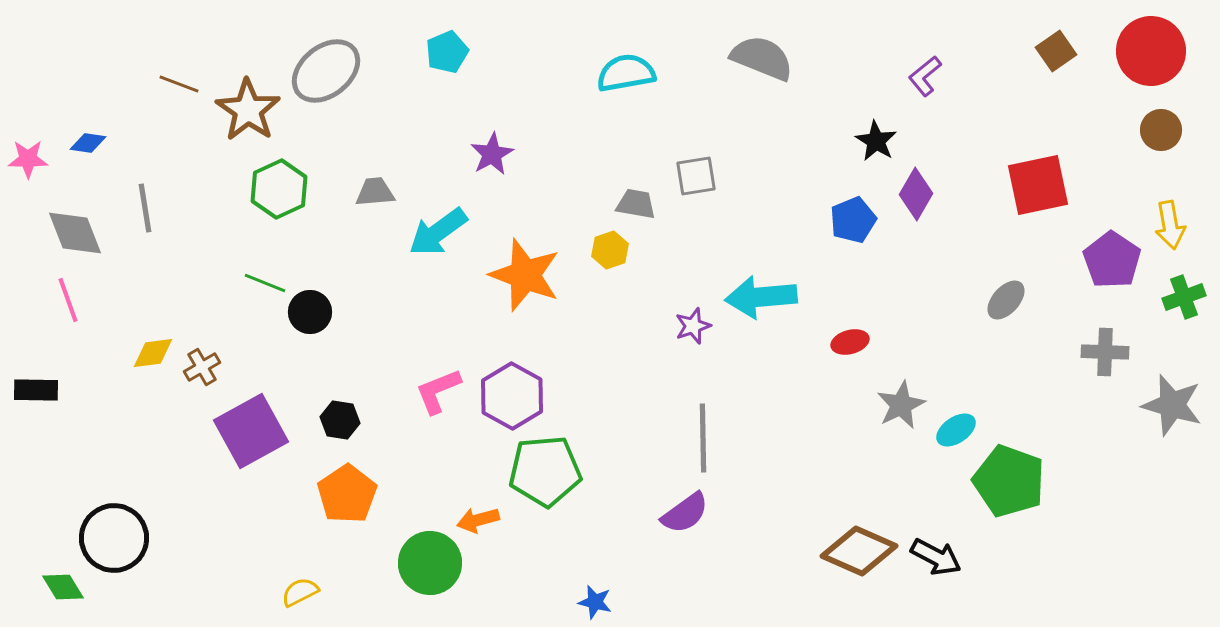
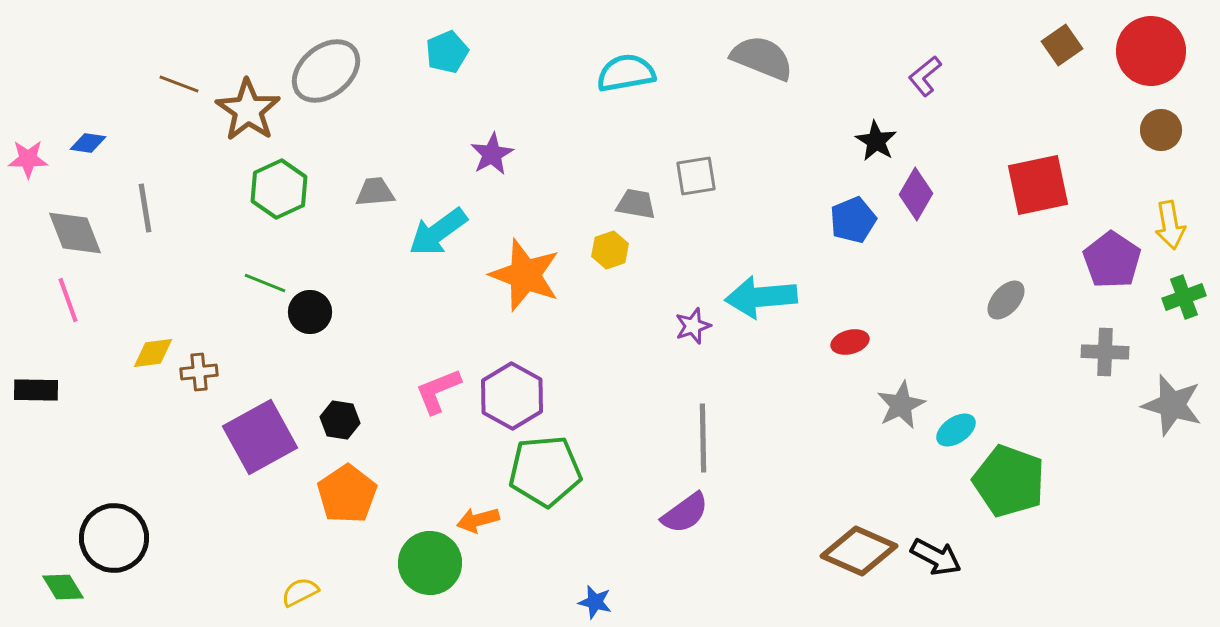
brown square at (1056, 51): moved 6 px right, 6 px up
brown cross at (202, 367): moved 3 px left, 5 px down; rotated 24 degrees clockwise
purple square at (251, 431): moved 9 px right, 6 px down
